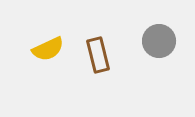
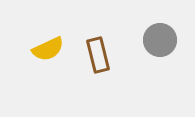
gray circle: moved 1 px right, 1 px up
